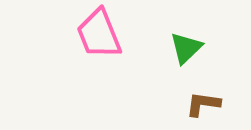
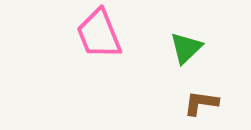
brown L-shape: moved 2 px left, 1 px up
